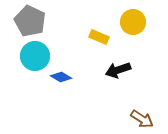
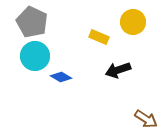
gray pentagon: moved 2 px right, 1 px down
brown arrow: moved 4 px right
